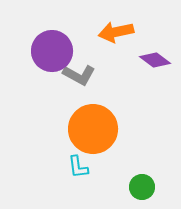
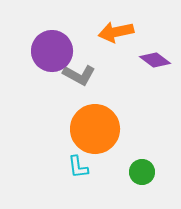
orange circle: moved 2 px right
green circle: moved 15 px up
